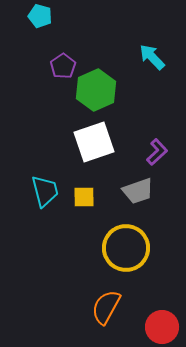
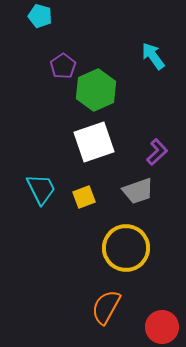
cyan arrow: moved 1 px right, 1 px up; rotated 8 degrees clockwise
cyan trapezoid: moved 4 px left, 2 px up; rotated 12 degrees counterclockwise
yellow square: rotated 20 degrees counterclockwise
